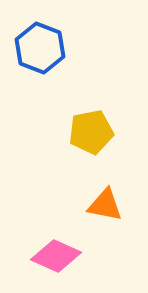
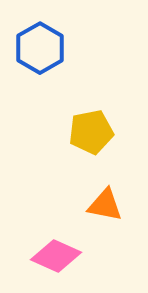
blue hexagon: rotated 9 degrees clockwise
